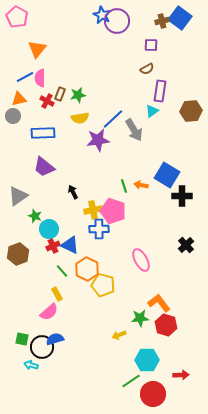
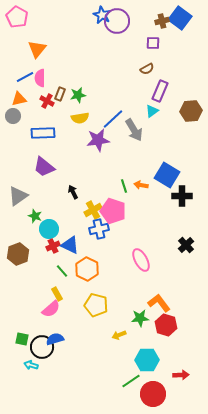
purple square at (151, 45): moved 2 px right, 2 px up
purple rectangle at (160, 91): rotated 15 degrees clockwise
yellow cross at (93, 210): rotated 18 degrees counterclockwise
blue cross at (99, 229): rotated 12 degrees counterclockwise
yellow pentagon at (103, 285): moved 7 px left, 20 px down
pink semicircle at (49, 312): moved 2 px right, 3 px up
